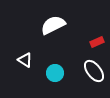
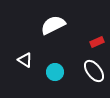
cyan circle: moved 1 px up
